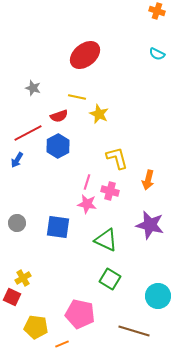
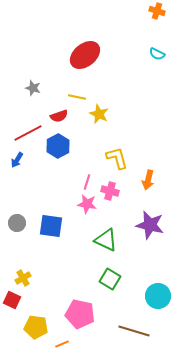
blue square: moved 7 px left, 1 px up
red square: moved 3 px down
